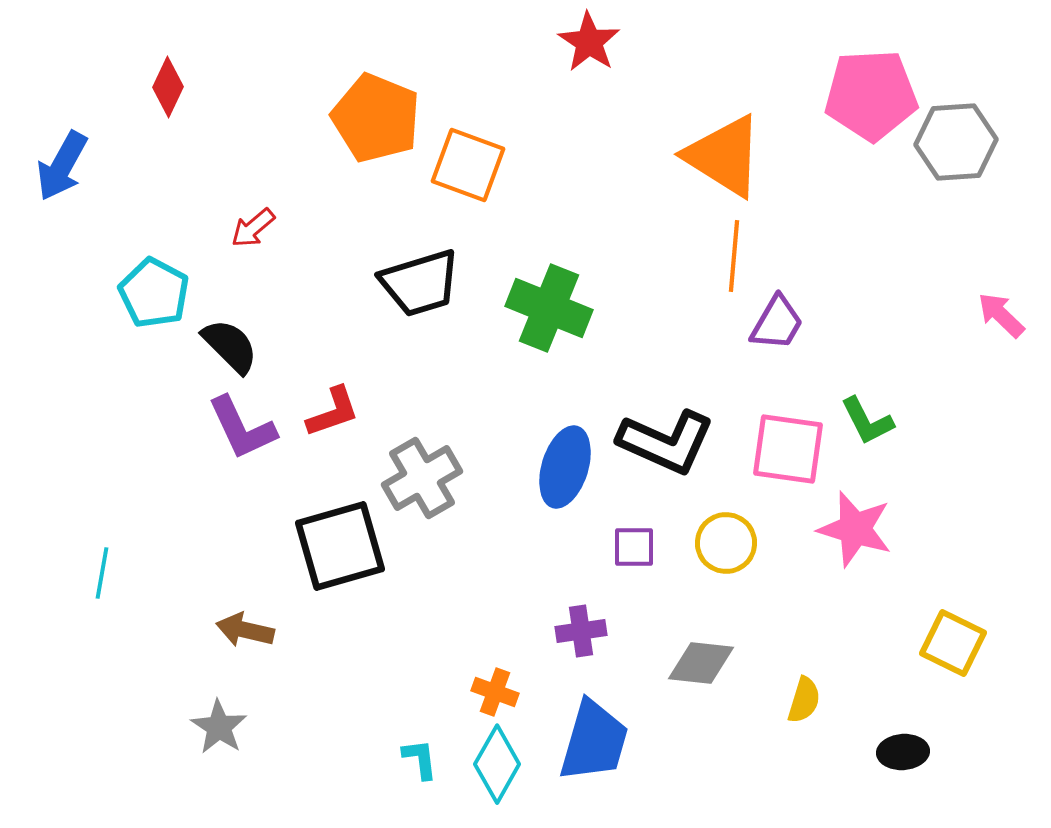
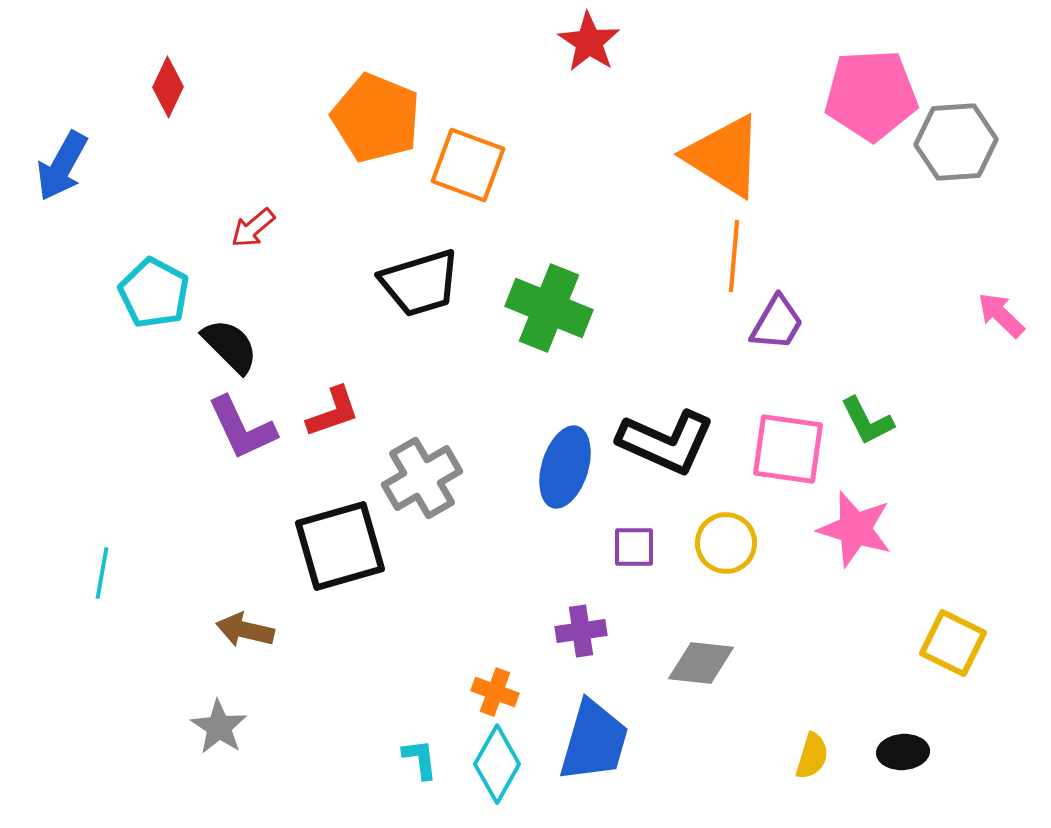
yellow semicircle: moved 8 px right, 56 px down
